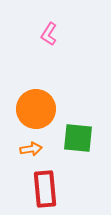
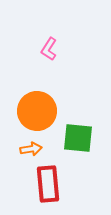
pink L-shape: moved 15 px down
orange circle: moved 1 px right, 2 px down
red rectangle: moved 3 px right, 5 px up
